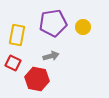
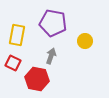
purple pentagon: rotated 20 degrees clockwise
yellow circle: moved 2 px right, 14 px down
gray arrow: rotated 56 degrees counterclockwise
